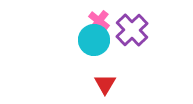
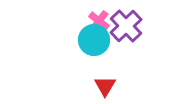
purple cross: moved 6 px left, 4 px up
red triangle: moved 2 px down
